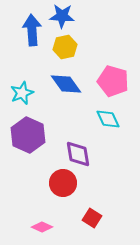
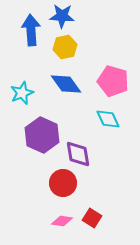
blue arrow: moved 1 px left
purple hexagon: moved 14 px right
pink diamond: moved 20 px right, 6 px up; rotated 15 degrees counterclockwise
